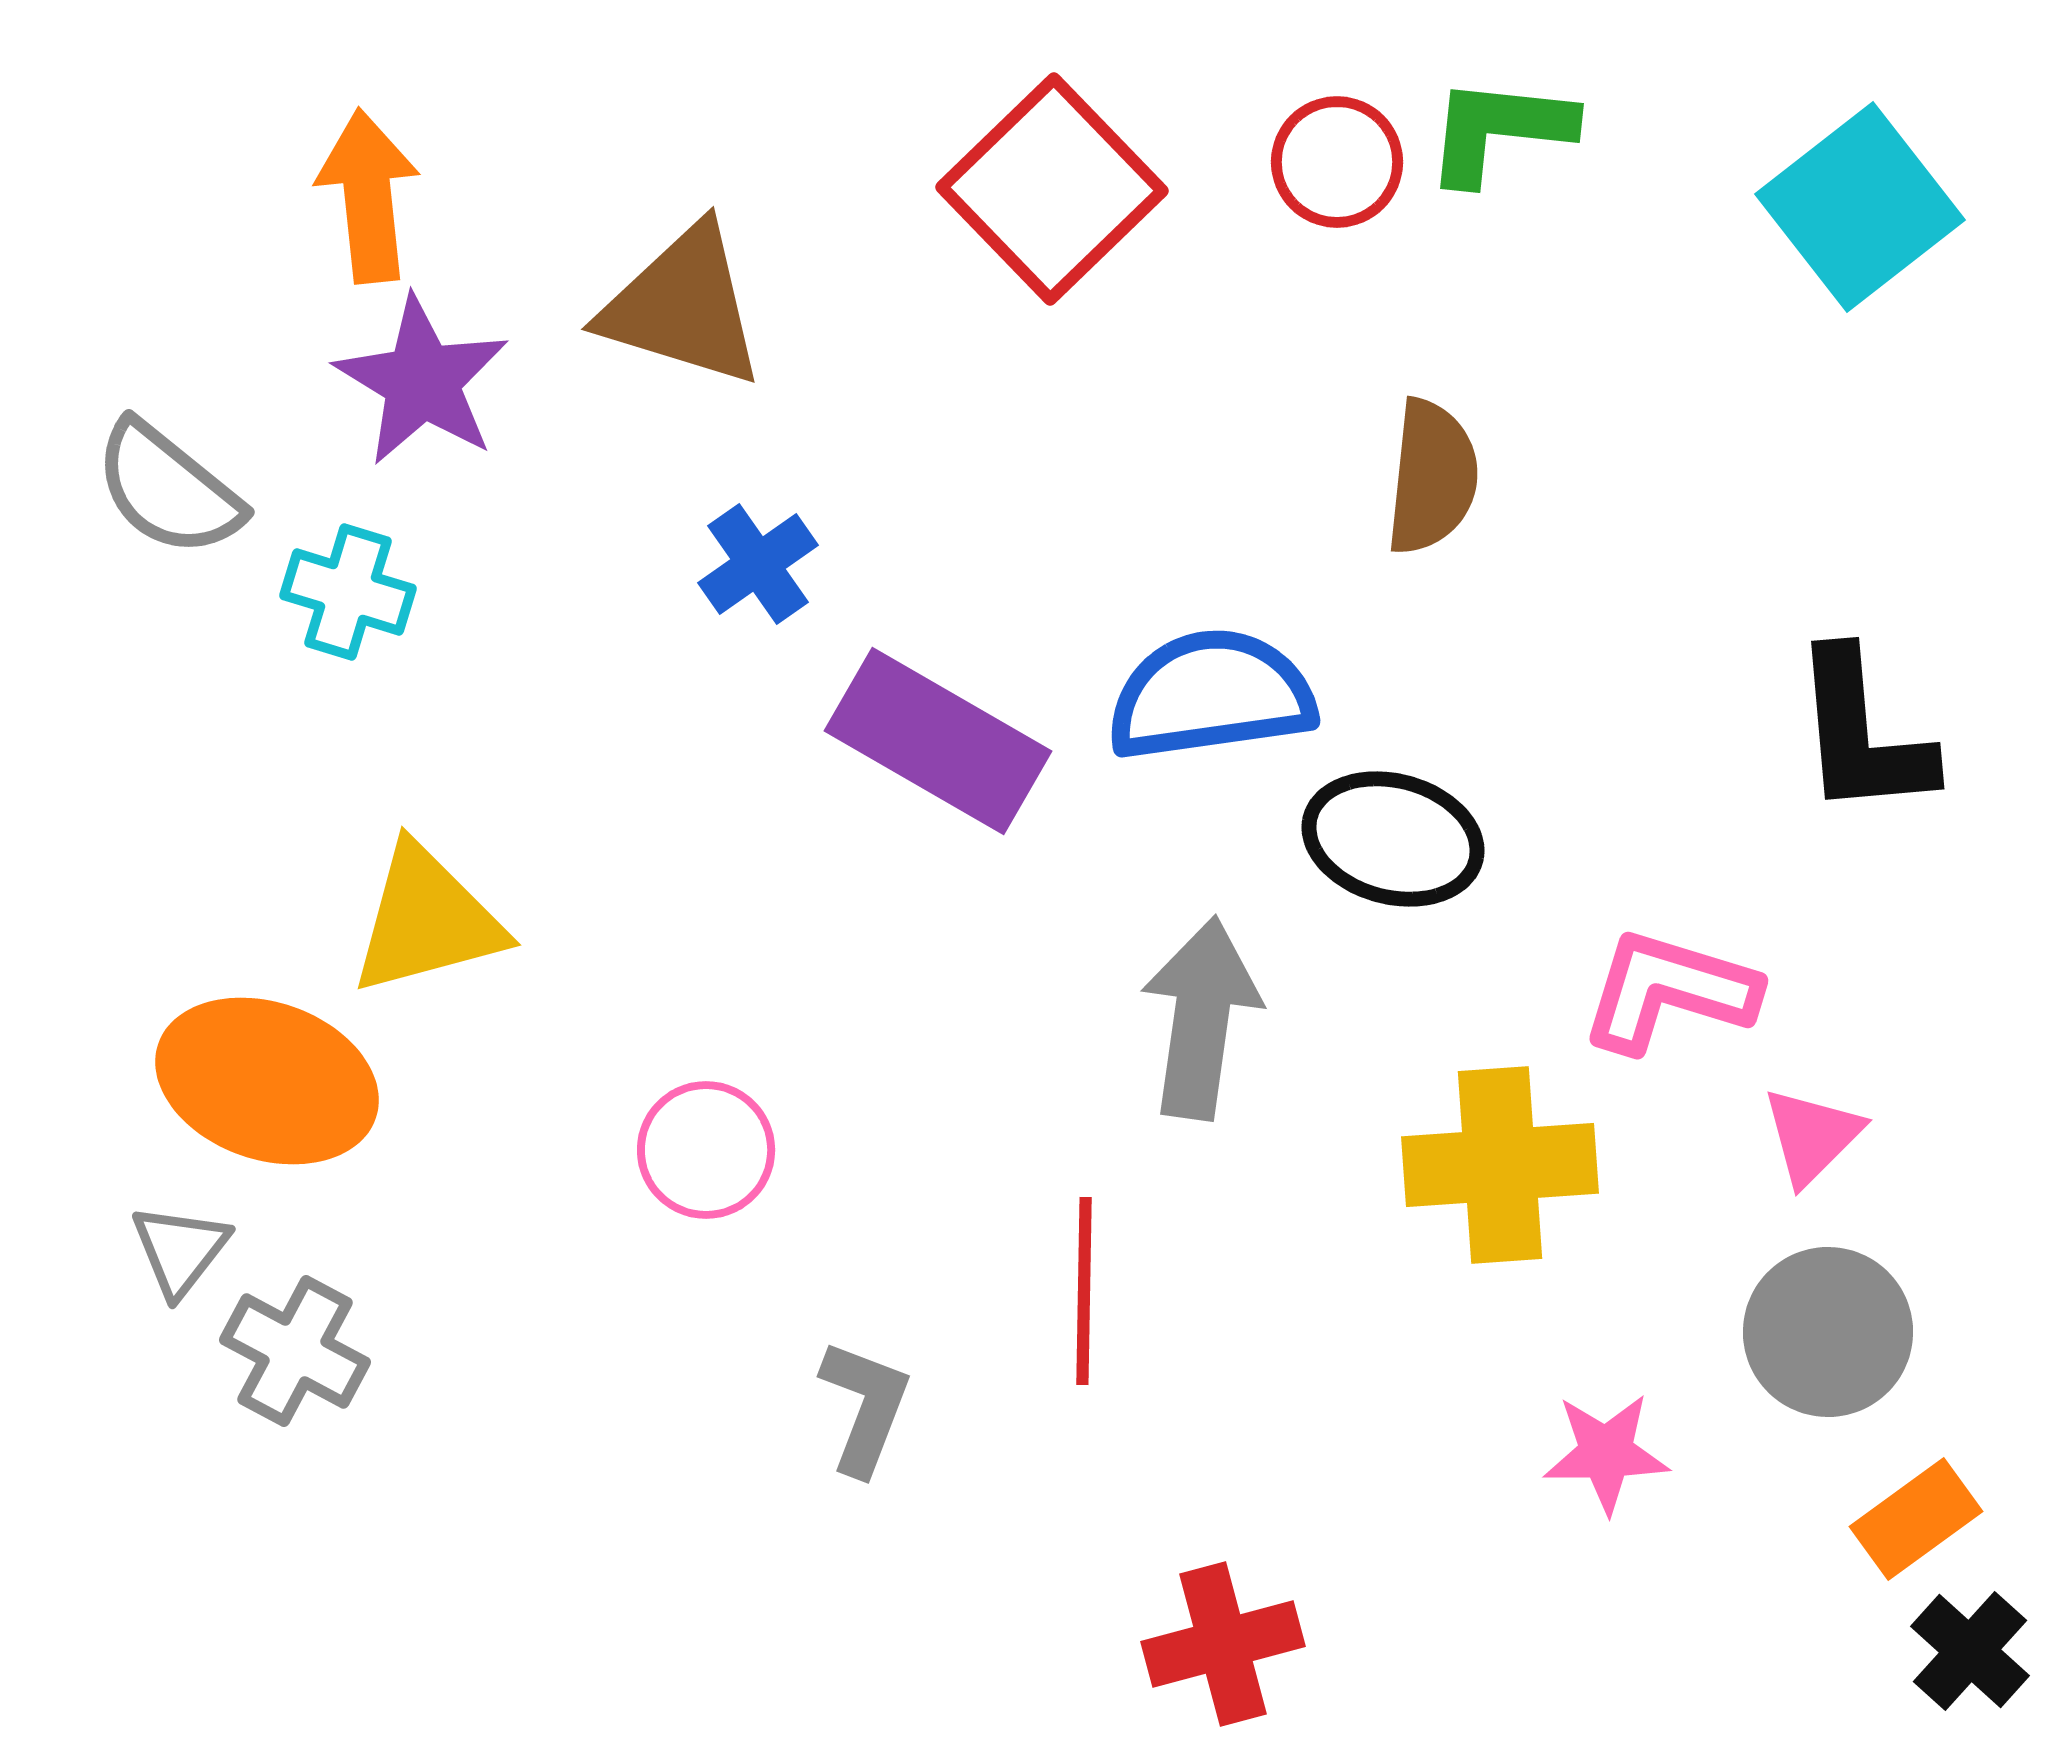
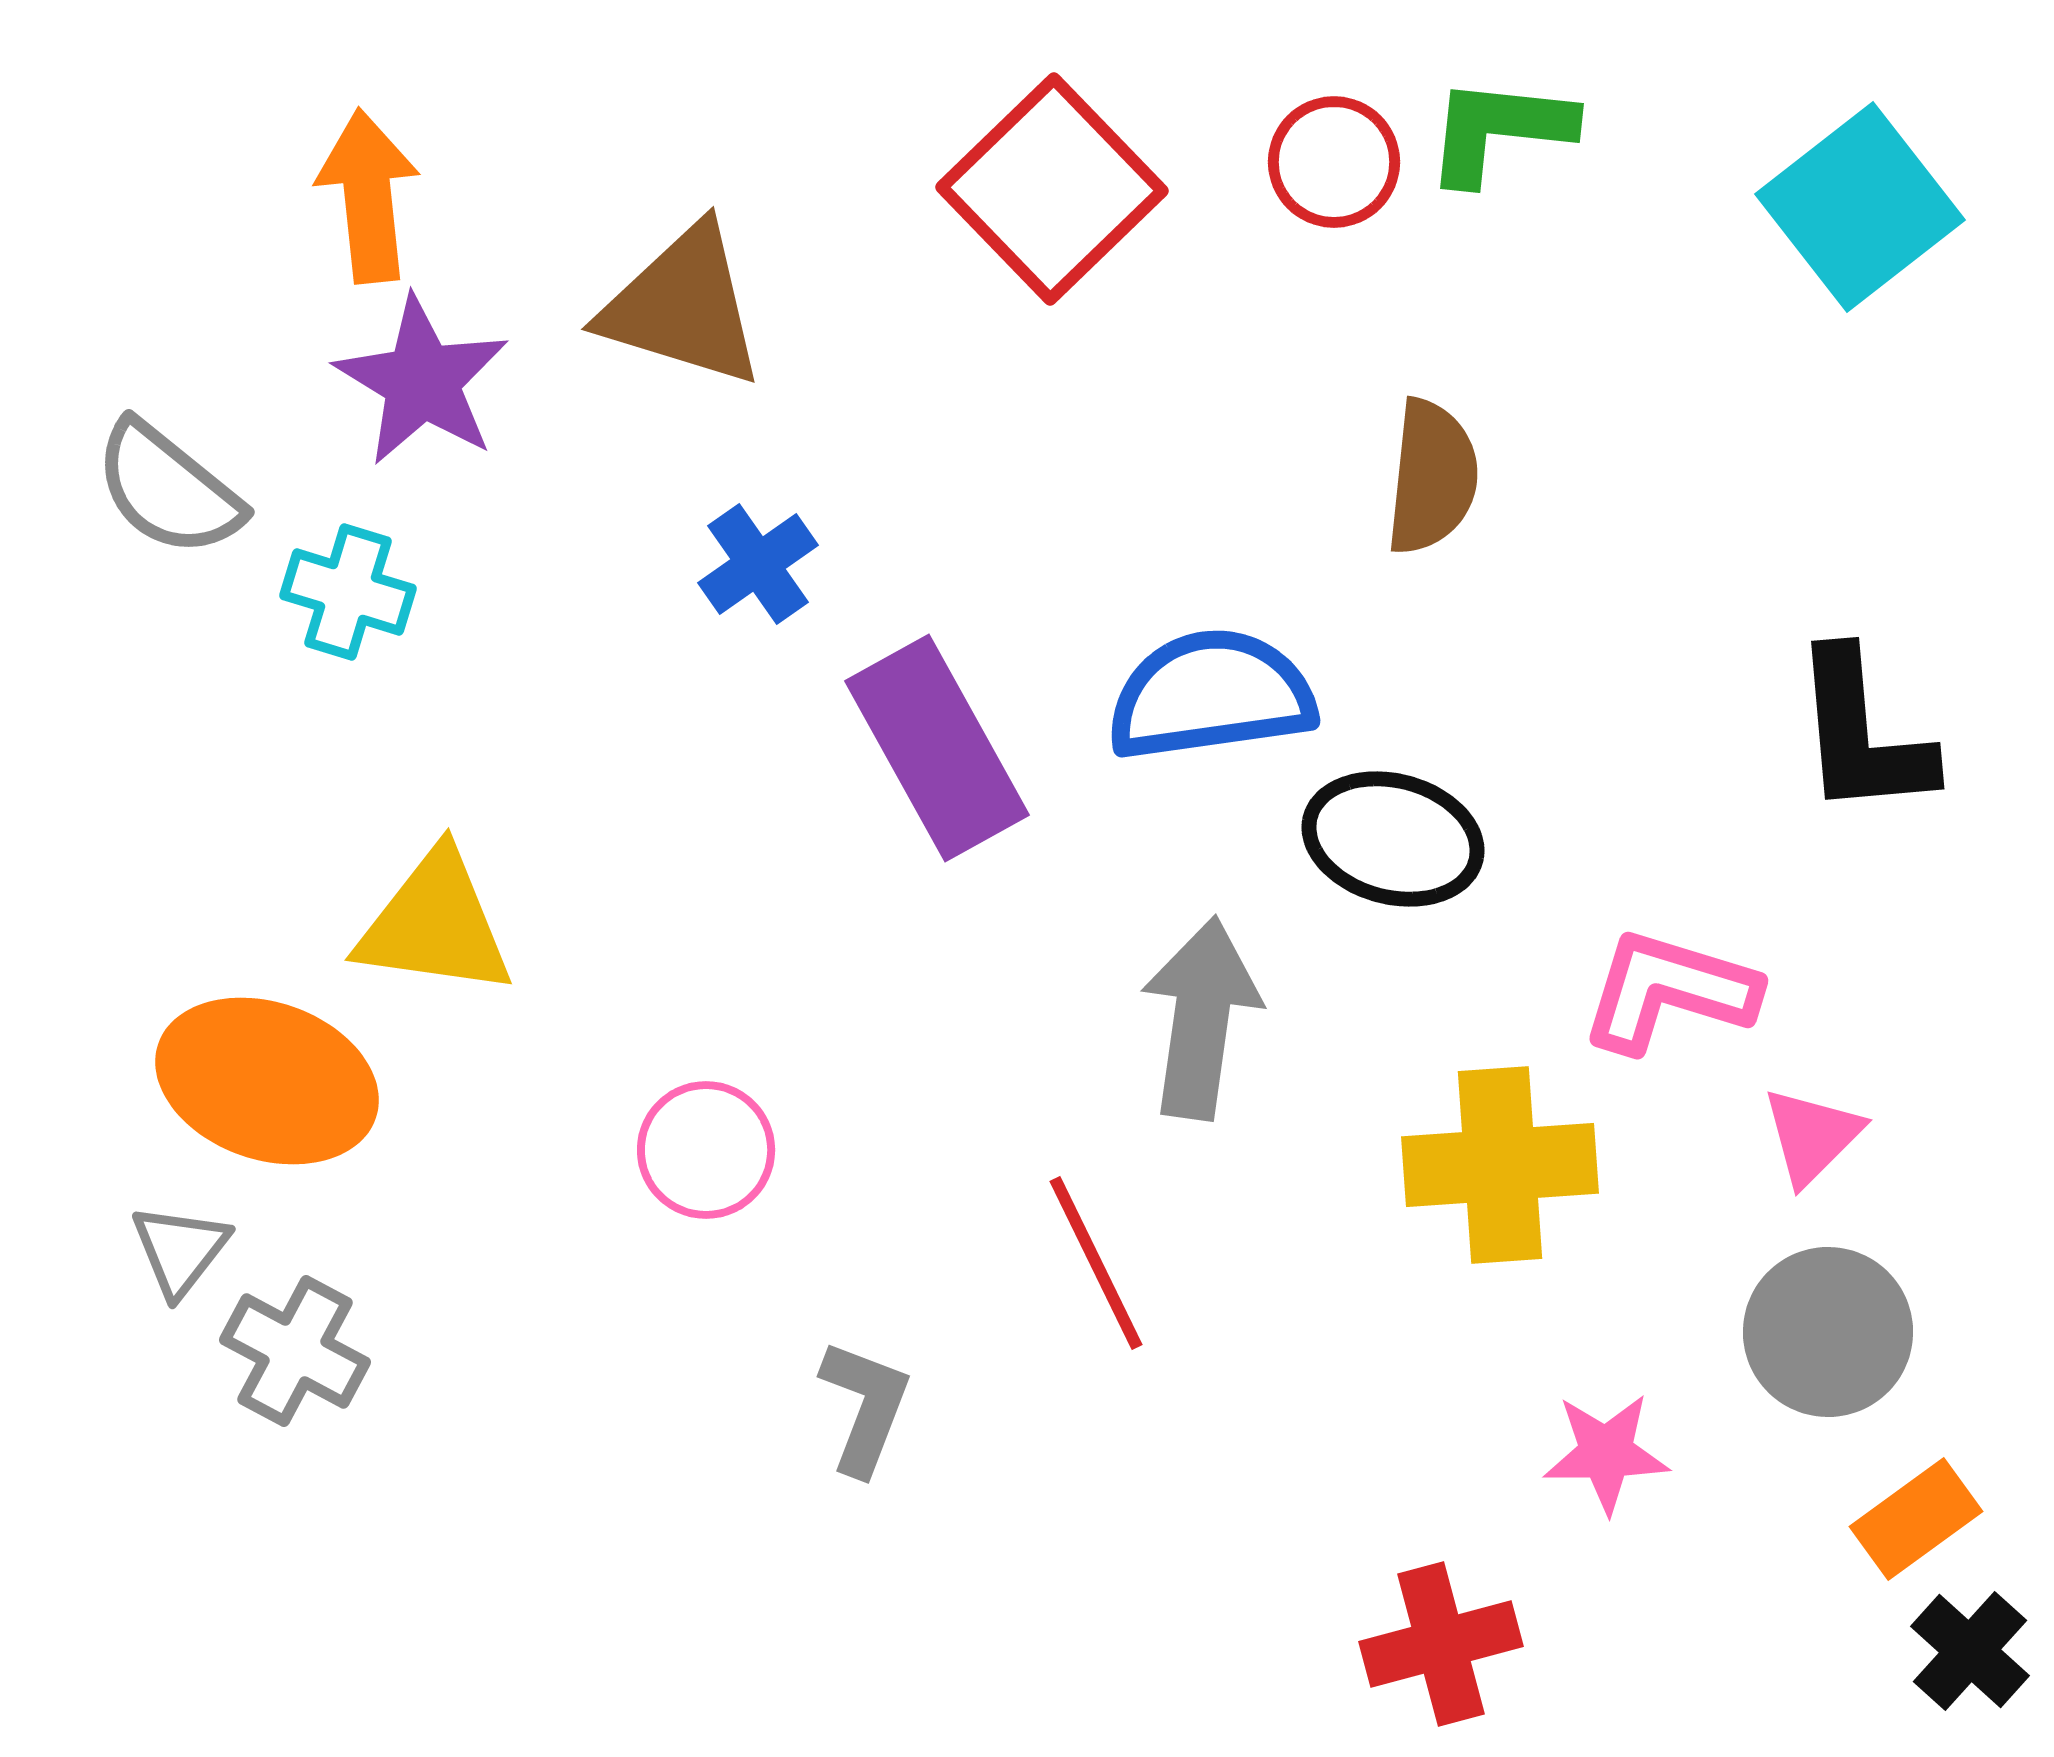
red circle: moved 3 px left
purple rectangle: moved 1 px left, 7 px down; rotated 31 degrees clockwise
yellow triangle: moved 8 px right, 4 px down; rotated 23 degrees clockwise
red line: moved 12 px right, 28 px up; rotated 27 degrees counterclockwise
red cross: moved 218 px right
